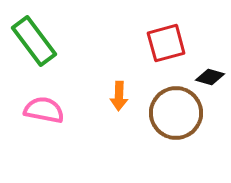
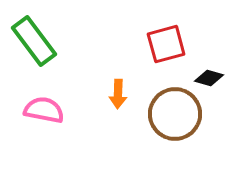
red square: moved 1 px down
black diamond: moved 1 px left, 1 px down
orange arrow: moved 1 px left, 2 px up
brown circle: moved 1 px left, 1 px down
